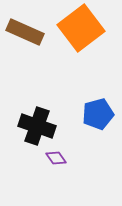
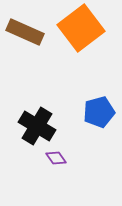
blue pentagon: moved 1 px right, 2 px up
black cross: rotated 12 degrees clockwise
